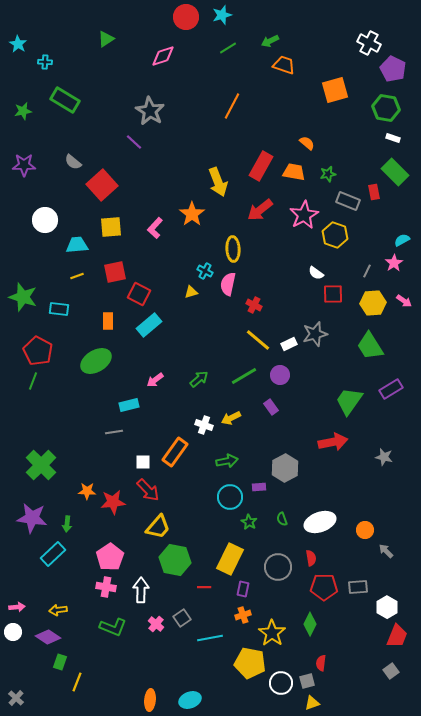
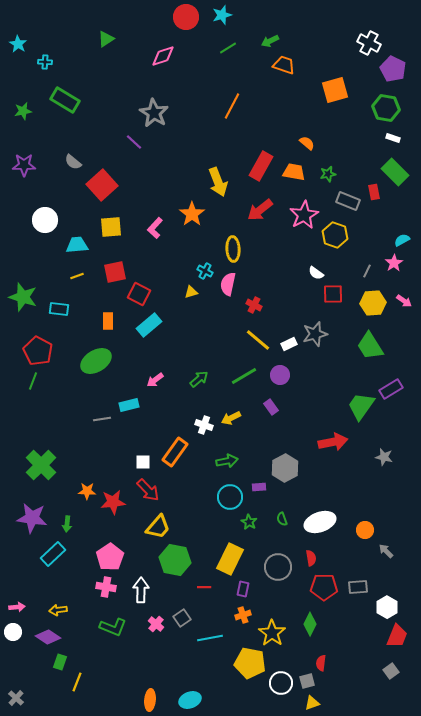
gray star at (150, 111): moved 4 px right, 2 px down
green trapezoid at (349, 401): moved 12 px right, 5 px down
gray line at (114, 432): moved 12 px left, 13 px up
